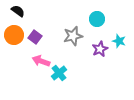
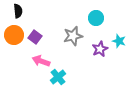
black semicircle: rotated 48 degrees clockwise
cyan circle: moved 1 px left, 1 px up
cyan cross: moved 1 px left, 4 px down
